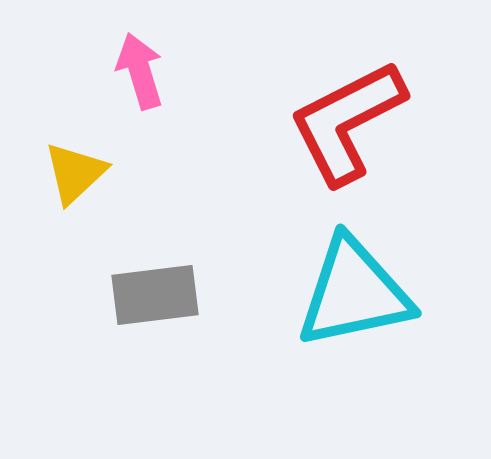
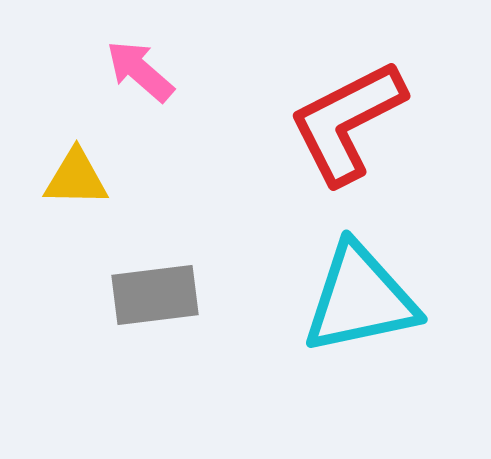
pink arrow: rotated 32 degrees counterclockwise
yellow triangle: moved 1 px right, 5 px down; rotated 44 degrees clockwise
cyan triangle: moved 6 px right, 6 px down
